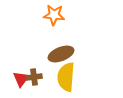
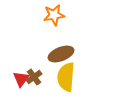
orange star: rotated 15 degrees counterclockwise
brown cross: rotated 28 degrees counterclockwise
